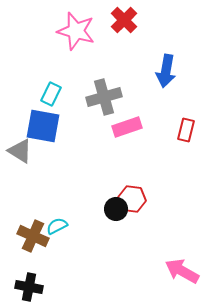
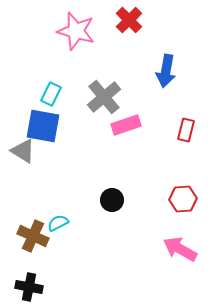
red cross: moved 5 px right
gray cross: rotated 24 degrees counterclockwise
pink rectangle: moved 1 px left, 2 px up
gray triangle: moved 3 px right
red hexagon: moved 51 px right; rotated 12 degrees counterclockwise
black circle: moved 4 px left, 9 px up
cyan semicircle: moved 1 px right, 3 px up
pink arrow: moved 2 px left, 22 px up
